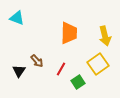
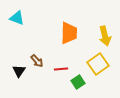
red line: rotated 56 degrees clockwise
